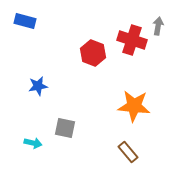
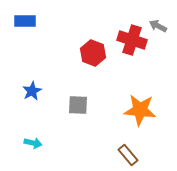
blue rectangle: rotated 15 degrees counterclockwise
gray arrow: rotated 72 degrees counterclockwise
blue star: moved 6 px left, 5 px down; rotated 18 degrees counterclockwise
orange star: moved 6 px right, 4 px down
gray square: moved 13 px right, 23 px up; rotated 10 degrees counterclockwise
brown rectangle: moved 3 px down
